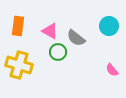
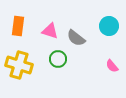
pink triangle: rotated 12 degrees counterclockwise
green circle: moved 7 px down
pink semicircle: moved 4 px up
